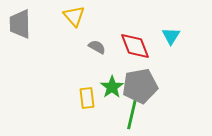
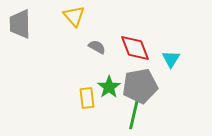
cyan triangle: moved 23 px down
red diamond: moved 2 px down
green star: moved 3 px left
green line: moved 2 px right
